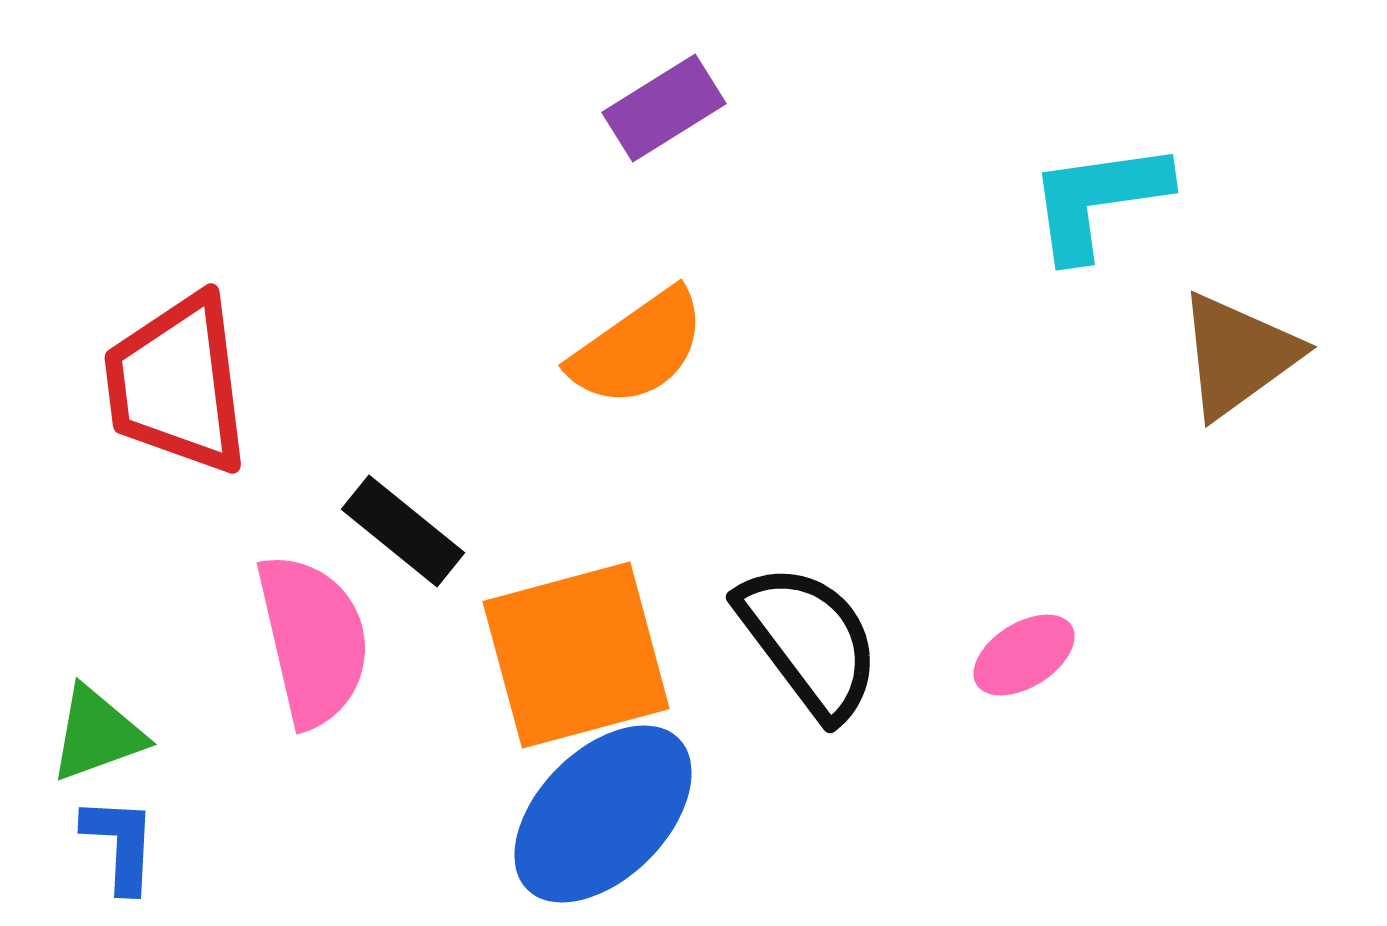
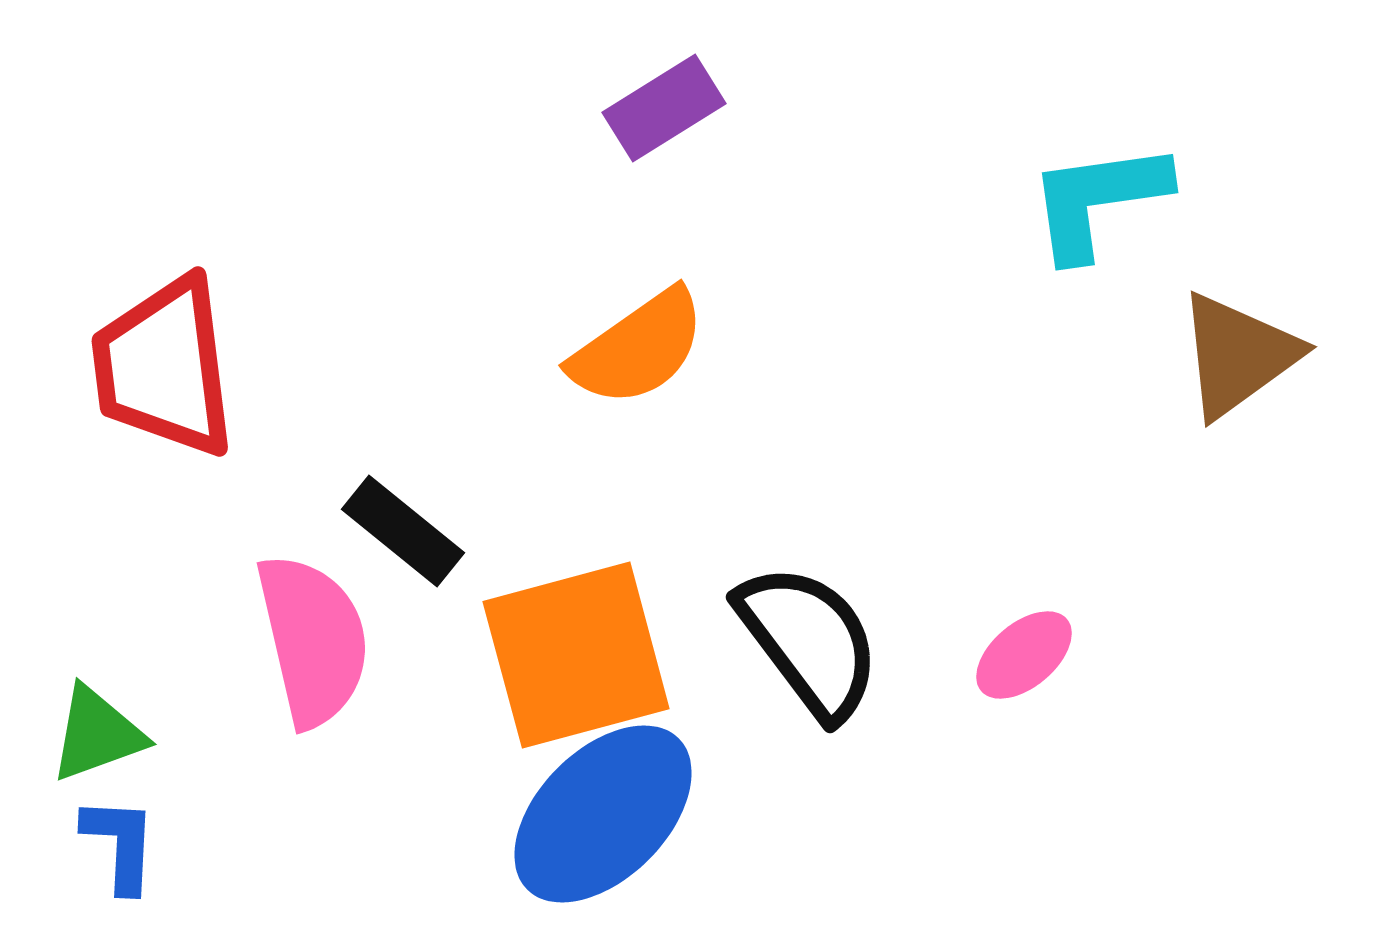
red trapezoid: moved 13 px left, 17 px up
pink ellipse: rotated 8 degrees counterclockwise
